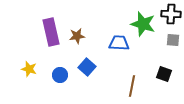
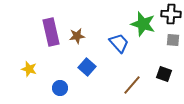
blue trapezoid: rotated 45 degrees clockwise
blue circle: moved 13 px down
brown line: moved 1 px up; rotated 30 degrees clockwise
